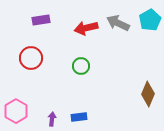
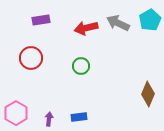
pink hexagon: moved 2 px down
purple arrow: moved 3 px left
